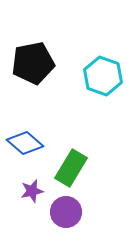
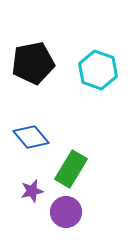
cyan hexagon: moved 5 px left, 6 px up
blue diamond: moved 6 px right, 6 px up; rotated 9 degrees clockwise
green rectangle: moved 1 px down
